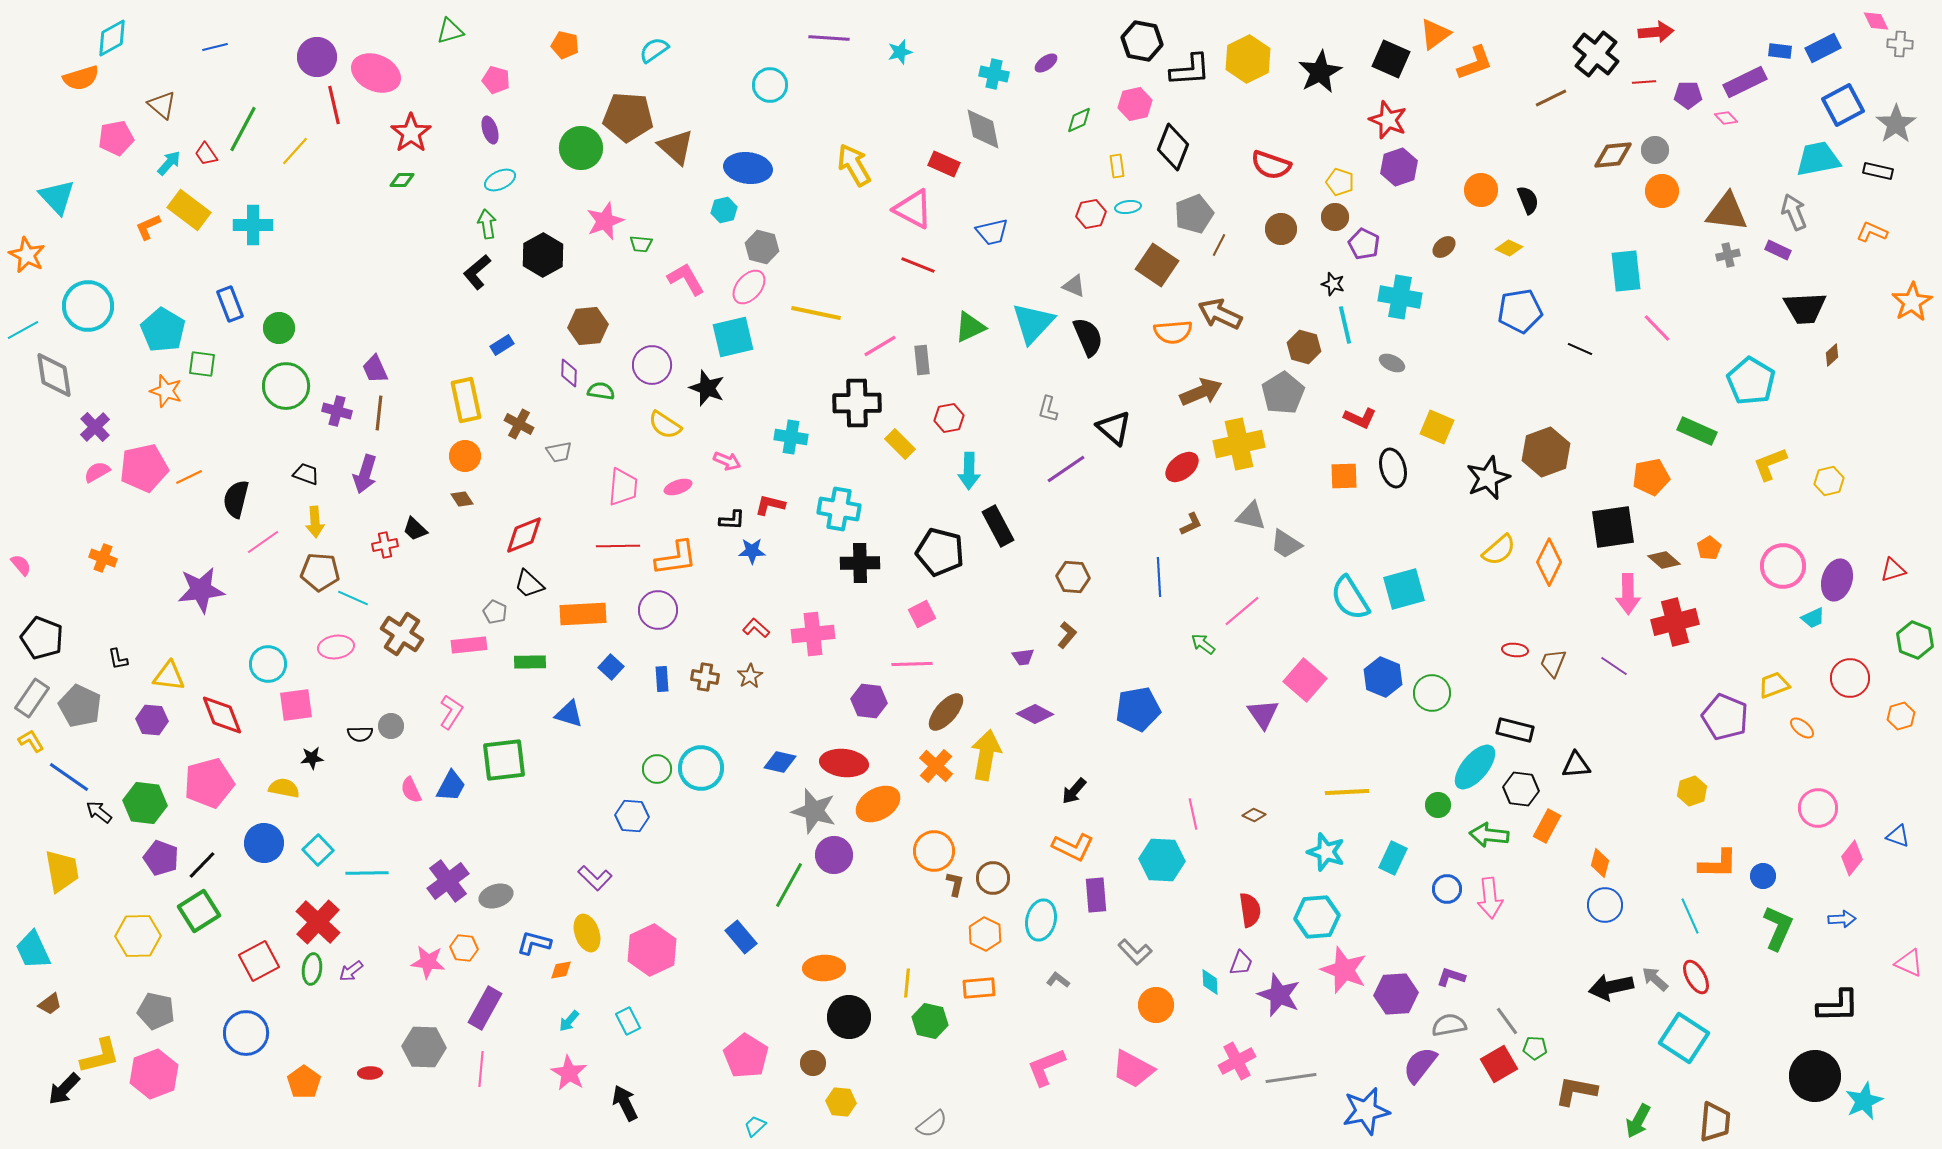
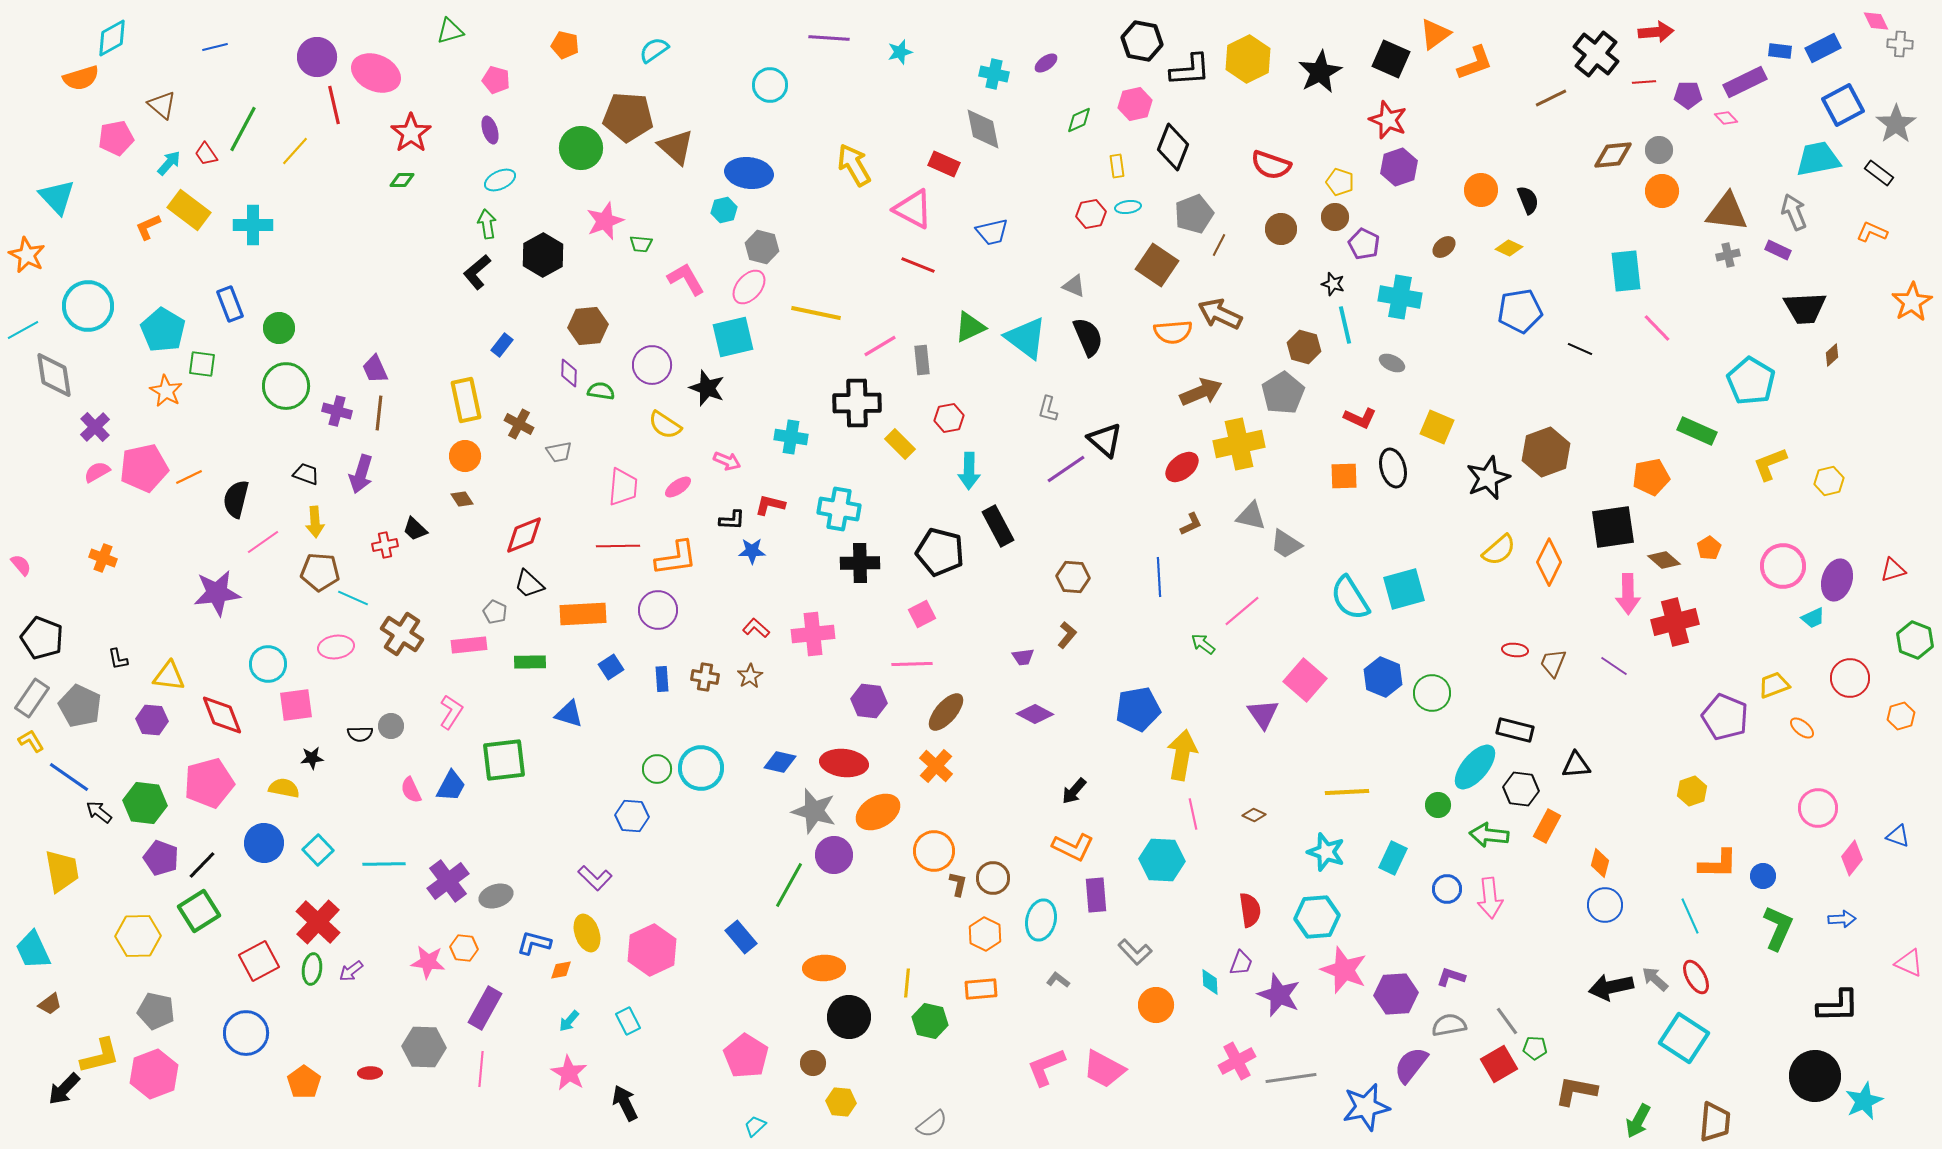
gray circle at (1655, 150): moved 4 px right
blue ellipse at (748, 168): moved 1 px right, 5 px down
black rectangle at (1878, 171): moved 1 px right, 2 px down; rotated 24 degrees clockwise
cyan triangle at (1033, 323): moved 7 px left, 15 px down; rotated 36 degrees counterclockwise
blue rectangle at (502, 345): rotated 20 degrees counterclockwise
orange star at (166, 391): rotated 12 degrees clockwise
black triangle at (1114, 428): moved 9 px left, 12 px down
purple arrow at (365, 474): moved 4 px left
pink ellipse at (678, 487): rotated 16 degrees counterclockwise
purple star at (201, 590): moved 16 px right, 3 px down
blue square at (611, 667): rotated 15 degrees clockwise
yellow arrow at (986, 755): moved 196 px right
orange ellipse at (878, 804): moved 8 px down
cyan line at (367, 873): moved 17 px right, 9 px up
brown L-shape at (955, 884): moved 3 px right
orange rectangle at (979, 988): moved 2 px right, 1 px down
purple semicircle at (1420, 1065): moved 9 px left
pink trapezoid at (1133, 1069): moved 29 px left
blue star at (1366, 1111): moved 4 px up
